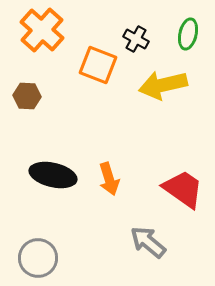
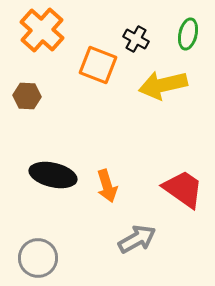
orange arrow: moved 2 px left, 7 px down
gray arrow: moved 11 px left, 3 px up; rotated 111 degrees clockwise
